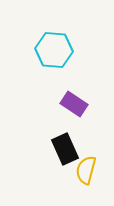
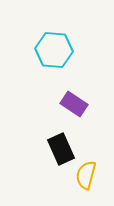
black rectangle: moved 4 px left
yellow semicircle: moved 5 px down
